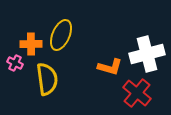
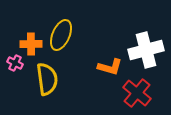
white cross: moved 1 px left, 4 px up
